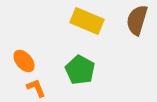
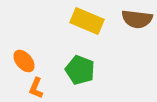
brown semicircle: moved 1 px up; rotated 100 degrees counterclockwise
green pentagon: rotated 8 degrees counterclockwise
orange L-shape: rotated 135 degrees counterclockwise
